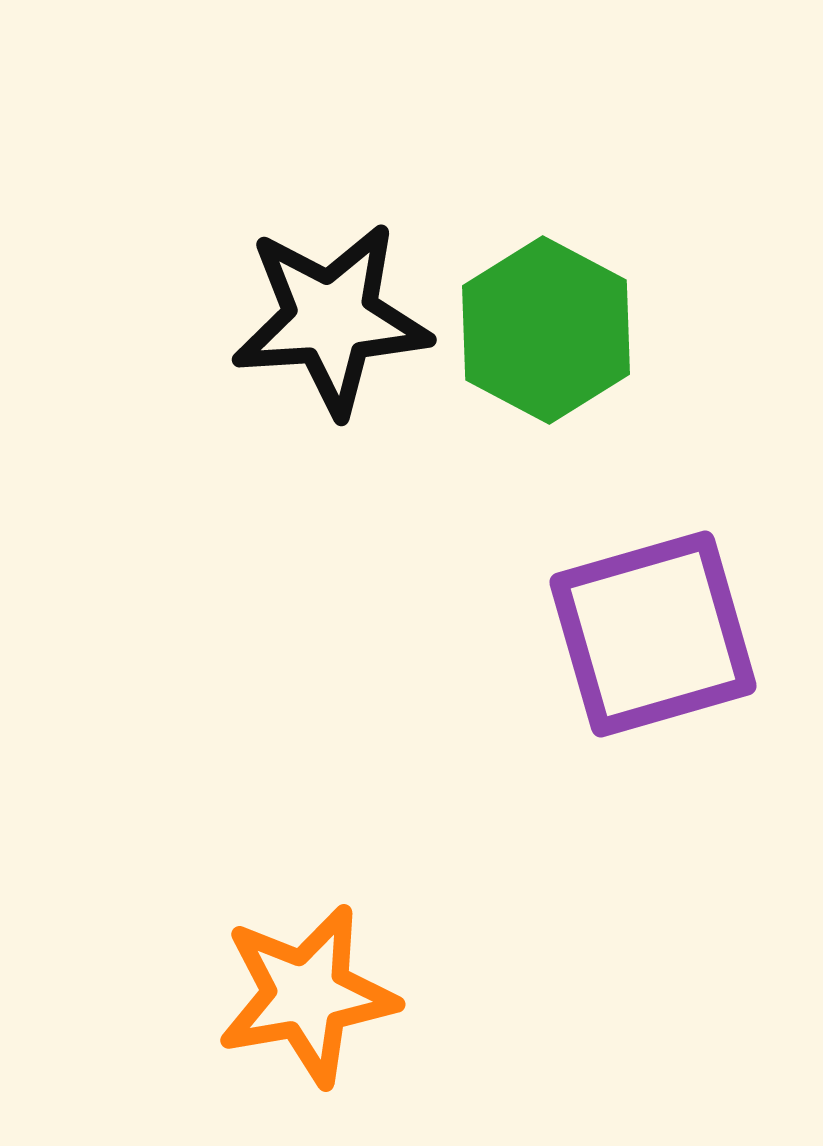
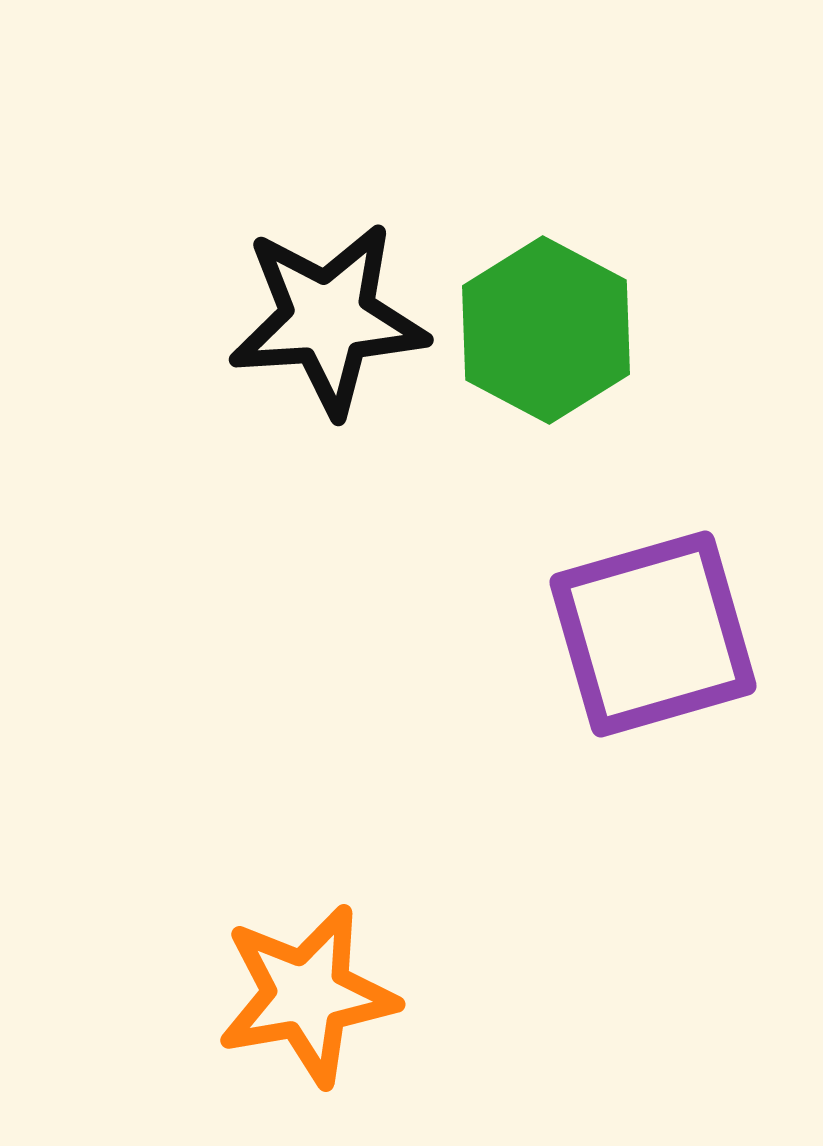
black star: moved 3 px left
